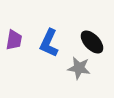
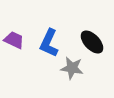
purple trapezoid: rotated 75 degrees counterclockwise
gray star: moved 7 px left
